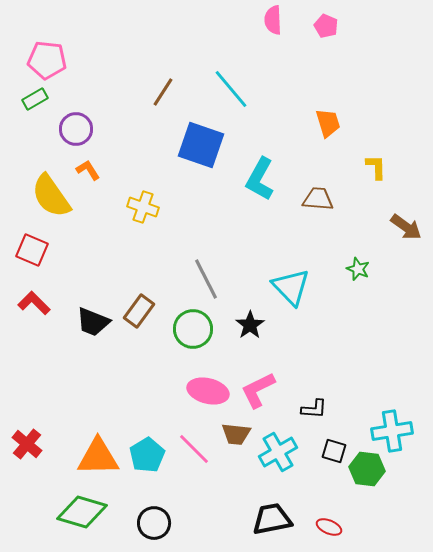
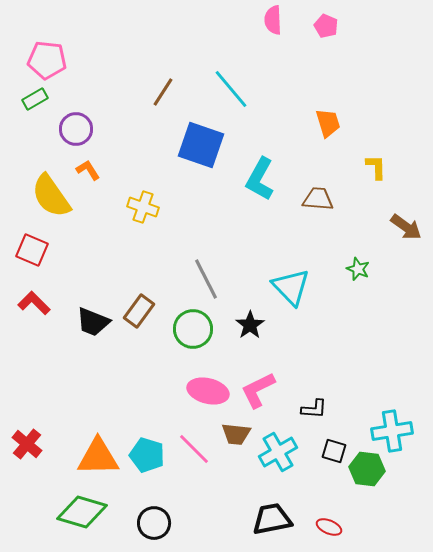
cyan pentagon at (147, 455): rotated 24 degrees counterclockwise
